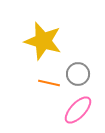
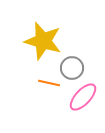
gray circle: moved 6 px left, 6 px up
pink ellipse: moved 5 px right, 13 px up
